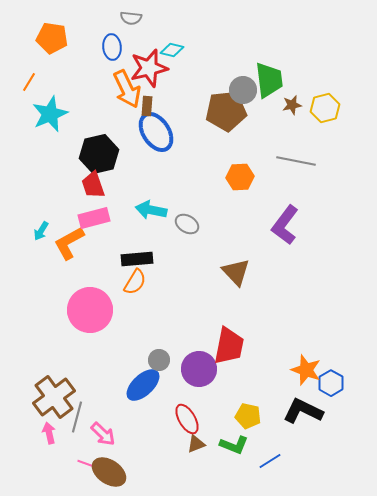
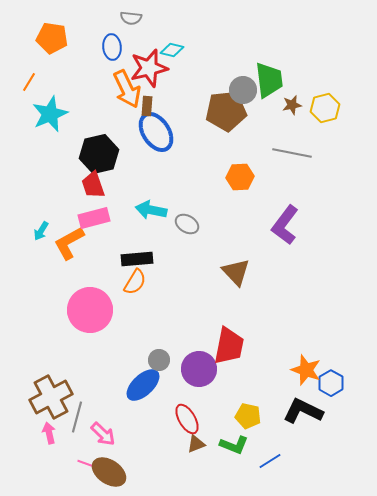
gray line at (296, 161): moved 4 px left, 8 px up
brown cross at (54, 397): moved 3 px left; rotated 9 degrees clockwise
